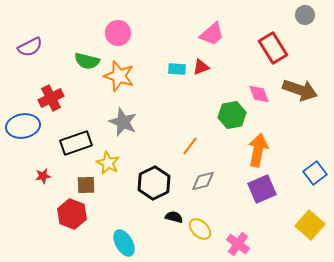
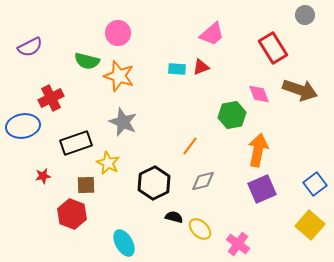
blue square: moved 11 px down
